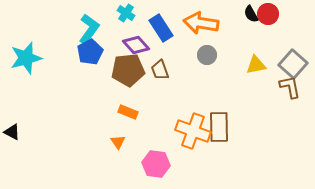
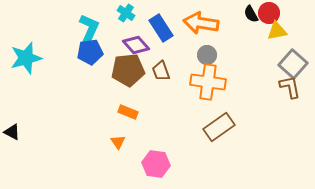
red circle: moved 1 px right, 1 px up
cyan L-shape: rotated 12 degrees counterclockwise
blue pentagon: rotated 20 degrees clockwise
yellow triangle: moved 21 px right, 34 px up
brown trapezoid: moved 1 px right, 1 px down
brown rectangle: rotated 56 degrees clockwise
orange cross: moved 15 px right, 49 px up; rotated 12 degrees counterclockwise
